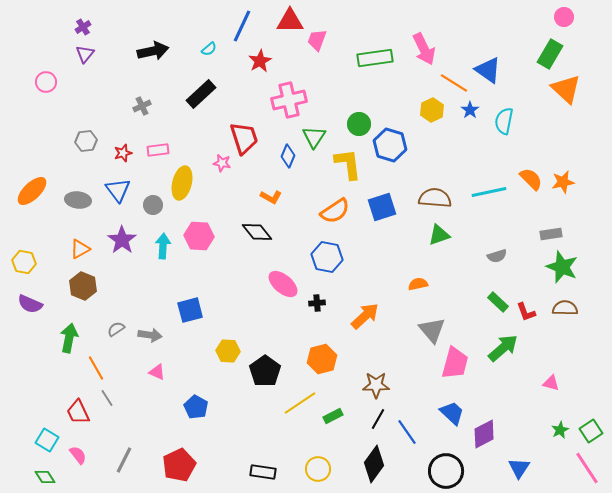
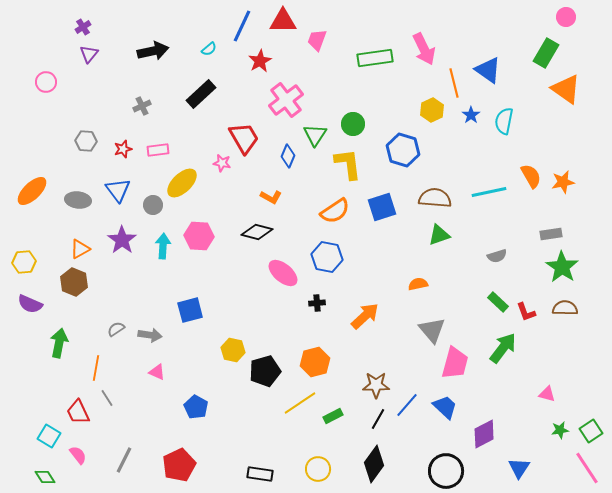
pink circle at (564, 17): moved 2 px right
red triangle at (290, 21): moved 7 px left
purple triangle at (85, 54): moved 4 px right
green rectangle at (550, 54): moved 4 px left, 1 px up
orange line at (454, 83): rotated 44 degrees clockwise
orange triangle at (566, 89): rotated 8 degrees counterclockwise
pink cross at (289, 100): moved 3 px left; rotated 24 degrees counterclockwise
blue star at (470, 110): moved 1 px right, 5 px down
green circle at (359, 124): moved 6 px left
green triangle at (314, 137): moved 1 px right, 2 px up
red trapezoid at (244, 138): rotated 12 degrees counterclockwise
gray hexagon at (86, 141): rotated 10 degrees clockwise
blue hexagon at (390, 145): moved 13 px right, 5 px down
red star at (123, 153): moved 4 px up
orange semicircle at (531, 179): moved 3 px up; rotated 15 degrees clockwise
yellow ellipse at (182, 183): rotated 32 degrees clockwise
black diamond at (257, 232): rotated 36 degrees counterclockwise
yellow hexagon at (24, 262): rotated 15 degrees counterclockwise
green star at (562, 267): rotated 12 degrees clockwise
pink ellipse at (283, 284): moved 11 px up
brown hexagon at (83, 286): moved 9 px left, 4 px up
green arrow at (69, 338): moved 10 px left, 5 px down
green arrow at (503, 348): rotated 12 degrees counterclockwise
yellow hexagon at (228, 351): moved 5 px right, 1 px up; rotated 10 degrees clockwise
orange hexagon at (322, 359): moved 7 px left, 3 px down
orange line at (96, 368): rotated 40 degrees clockwise
black pentagon at (265, 371): rotated 20 degrees clockwise
pink triangle at (551, 383): moved 4 px left, 11 px down
blue trapezoid at (452, 413): moved 7 px left, 6 px up
green star at (560, 430): rotated 18 degrees clockwise
blue line at (407, 432): moved 27 px up; rotated 76 degrees clockwise
cyan square at (47, 440): moved 2 px right, 4 px up
black rectangle at (263, 472): moved 3 px left, 2 px down
